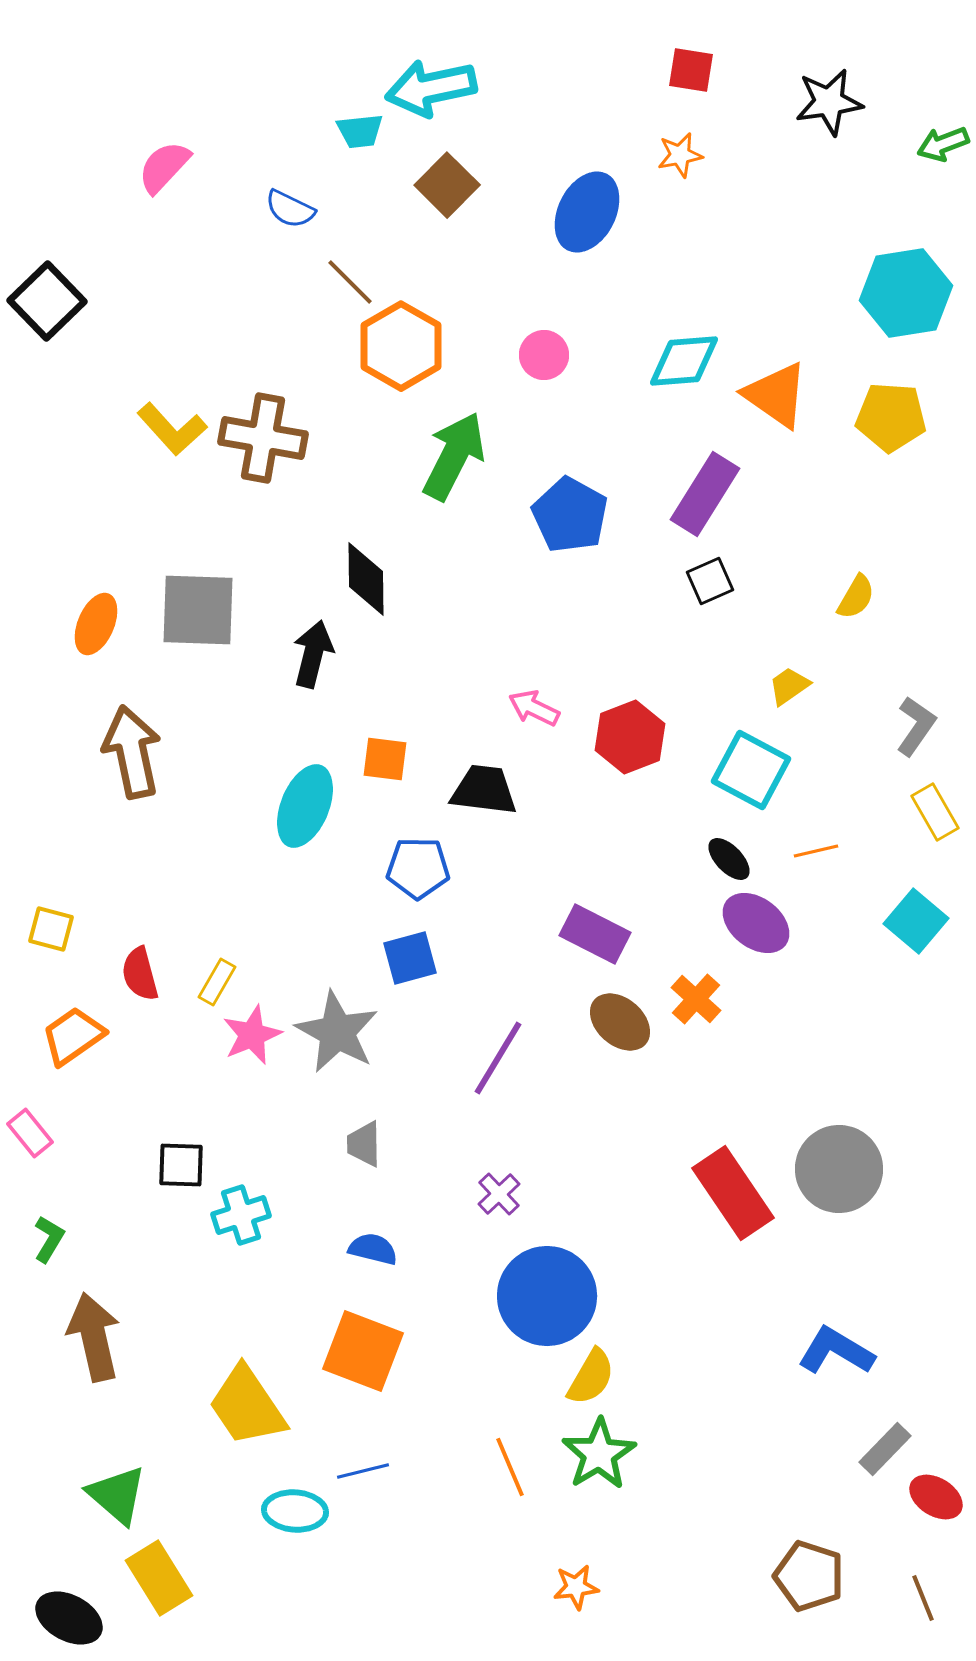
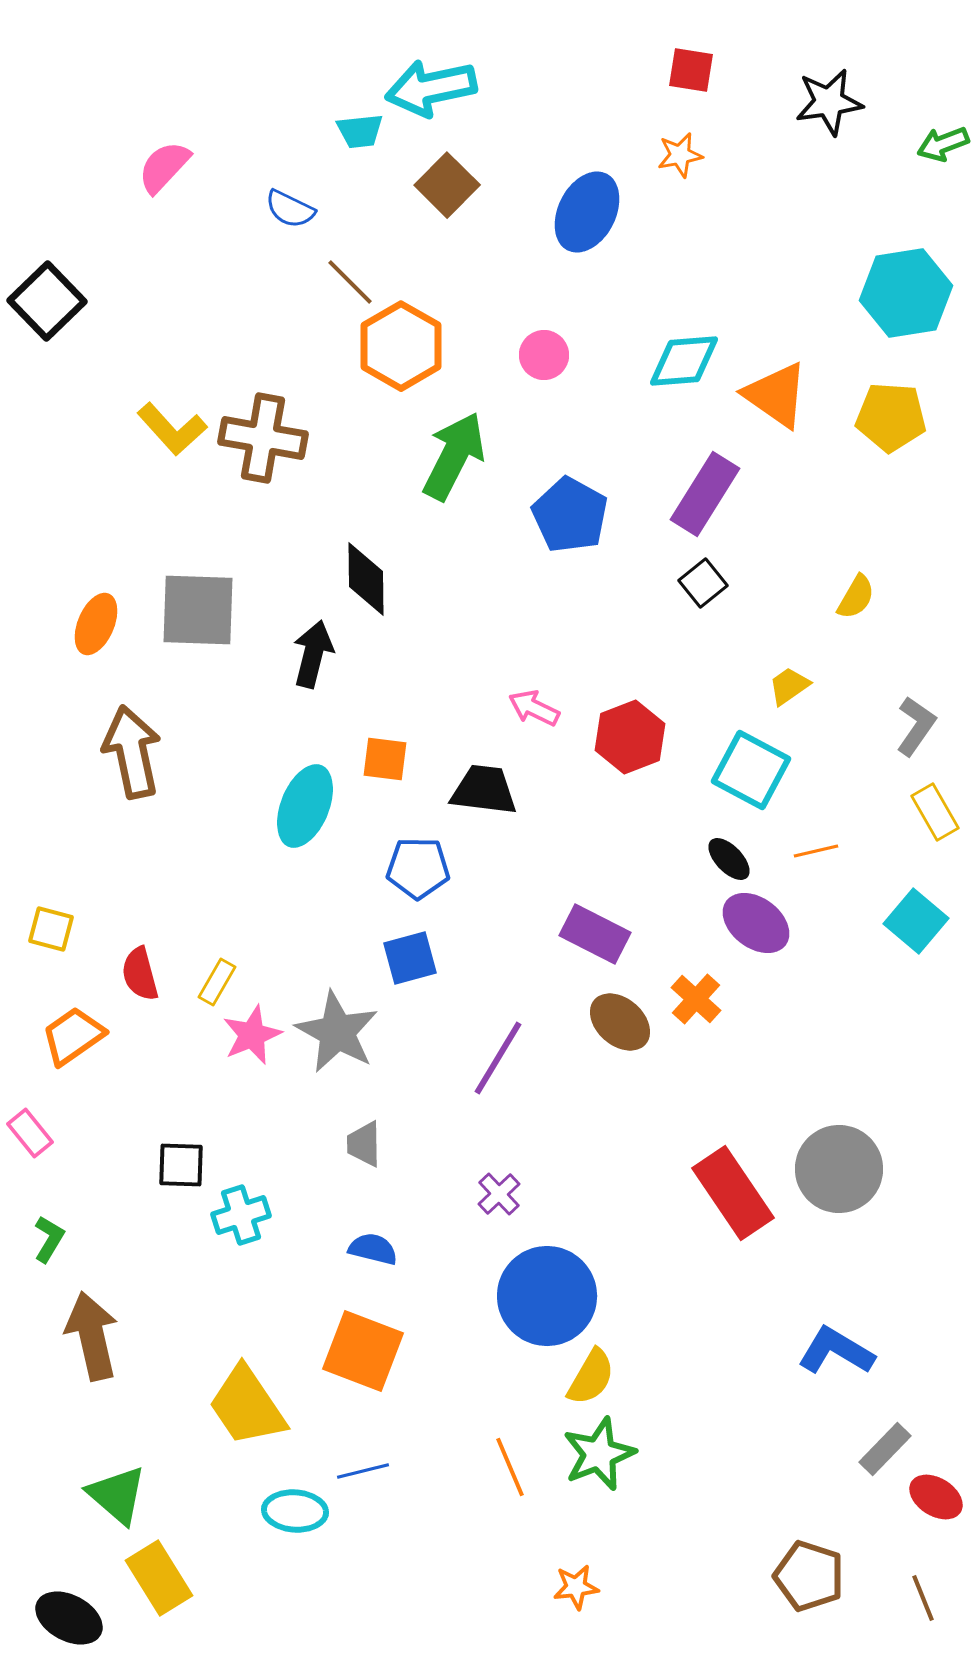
black square at (710, 581): moved 7 px left, 2 px down; rotated 15 degrees counterclockwise
brown arrow at (94, 1337): moved 2 px left, 1 px up
green star at (599, 1454): rotated 10 degrees clockwise
